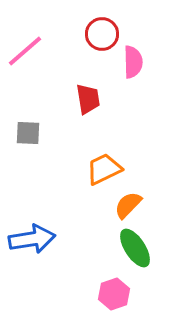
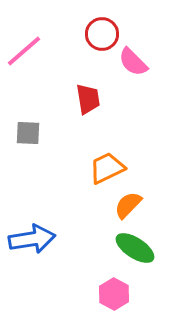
pink line: moved 1 px left
pink semicircle: rotated 136 degrees clockwise
orange trapezoid: moved 3 px right, 1 px up
green ellipse: rotated 24 degrees counterclockwise
pink hexagon: rotated 12 degrees counterclockwise
